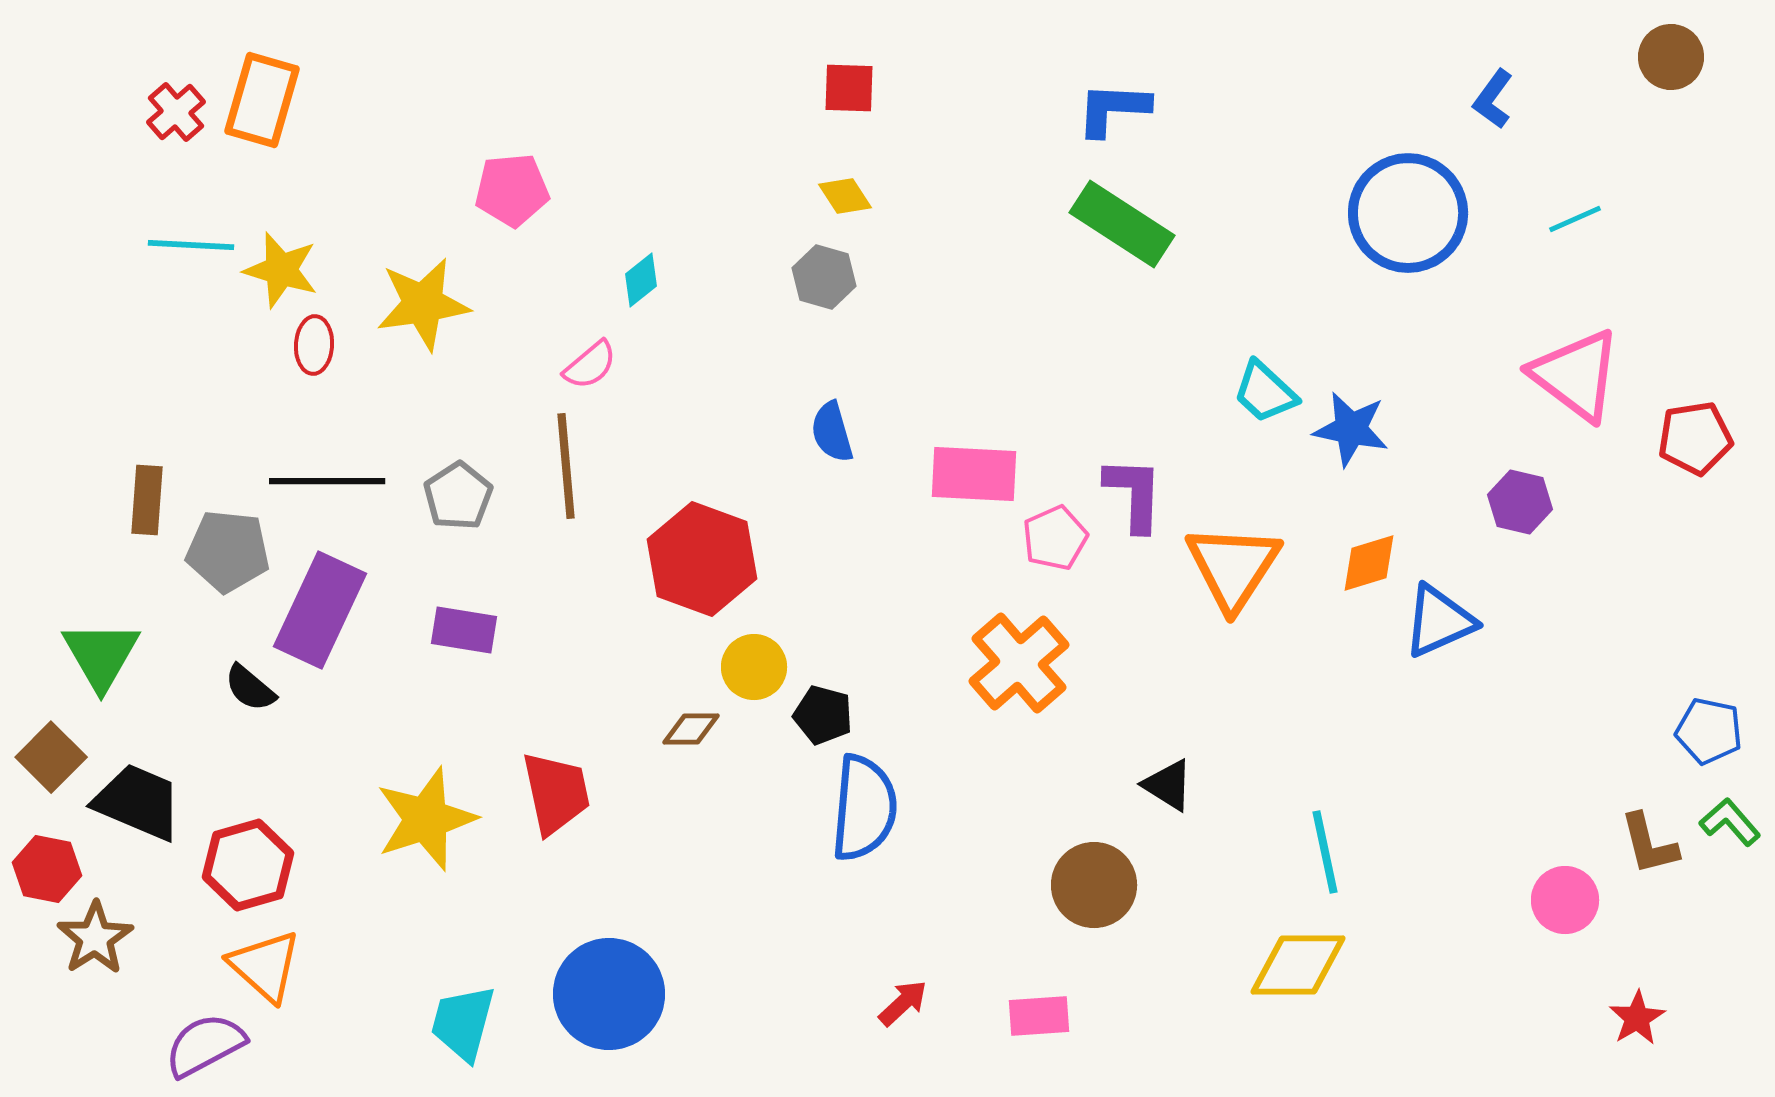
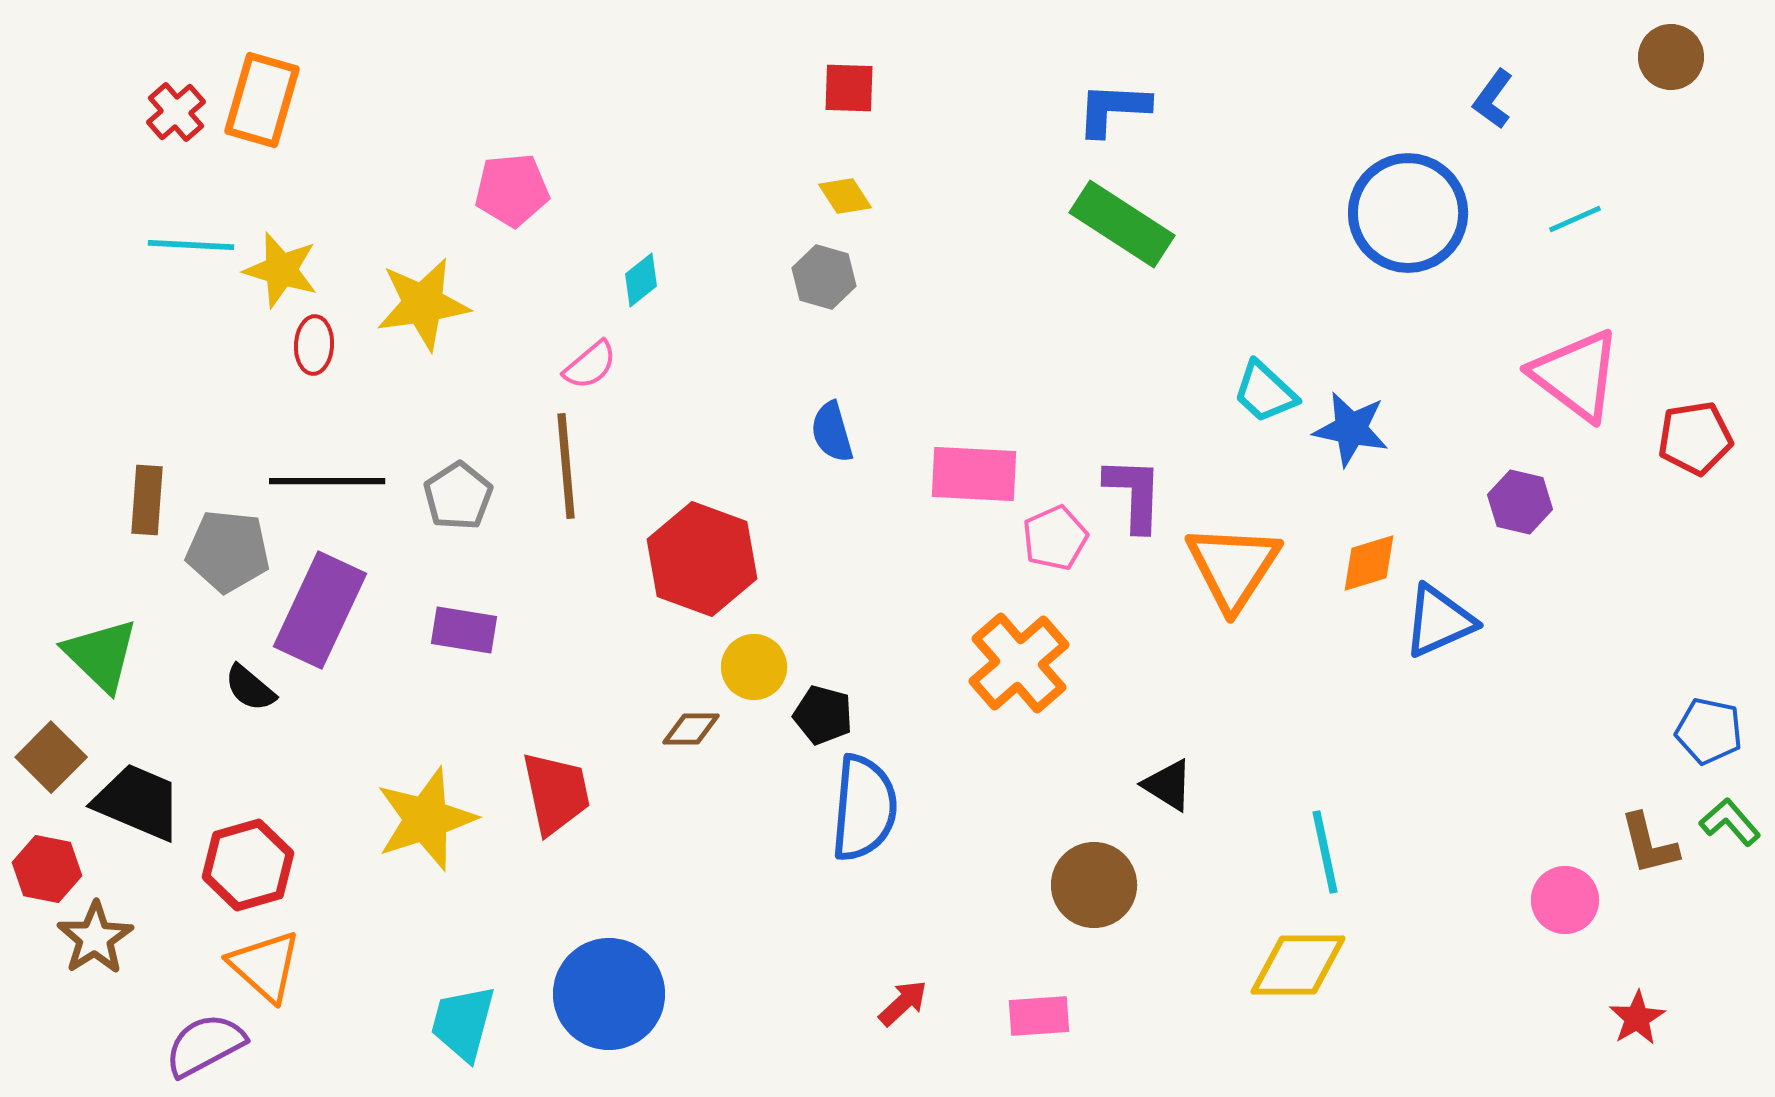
green triangle at (101, 655): rotated 16 degrees counterclockwise
